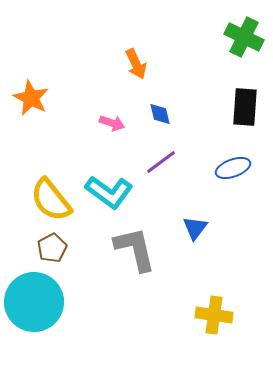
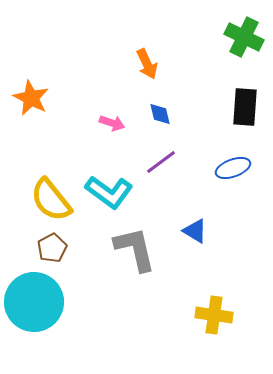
orange arrow: moved 11 px right
blue triangle: moved 3 px down; rotated 36 degrees counterclockwise
